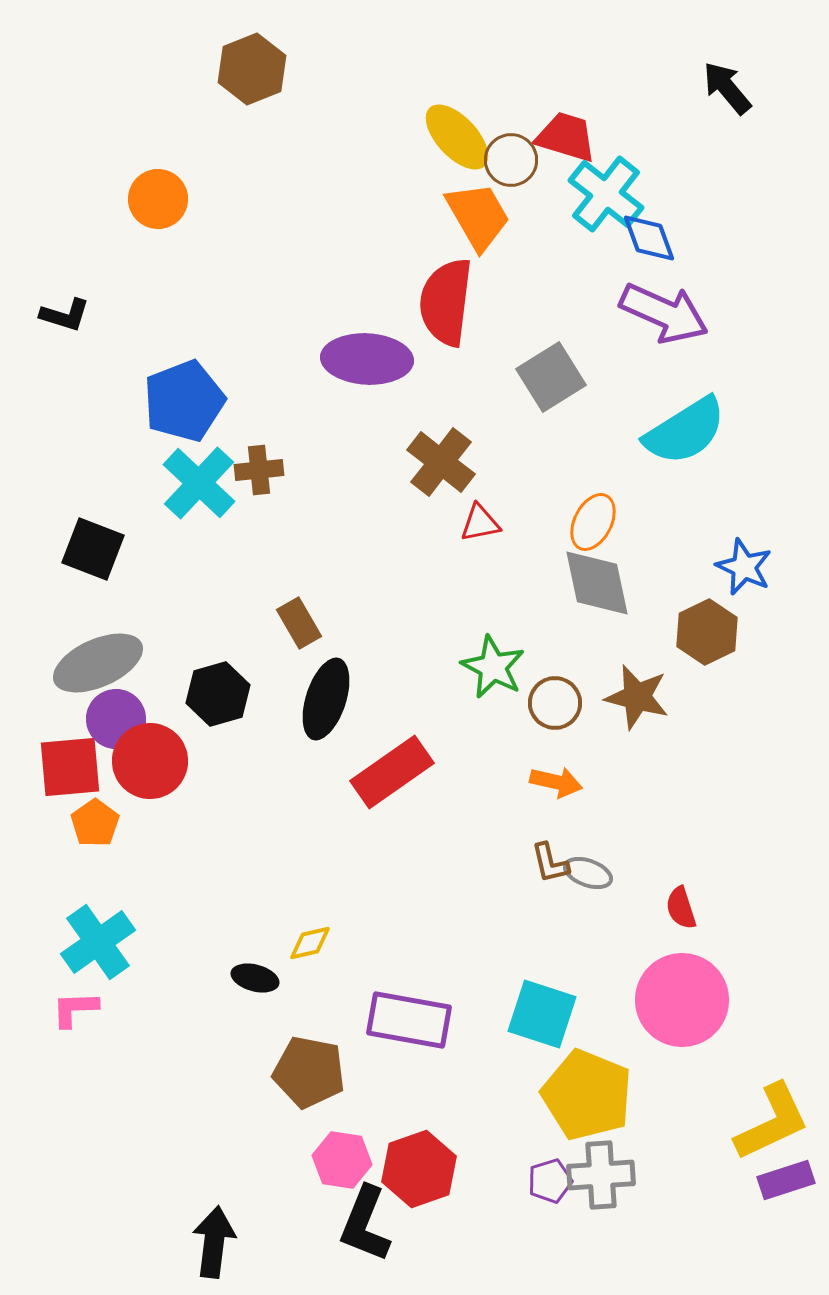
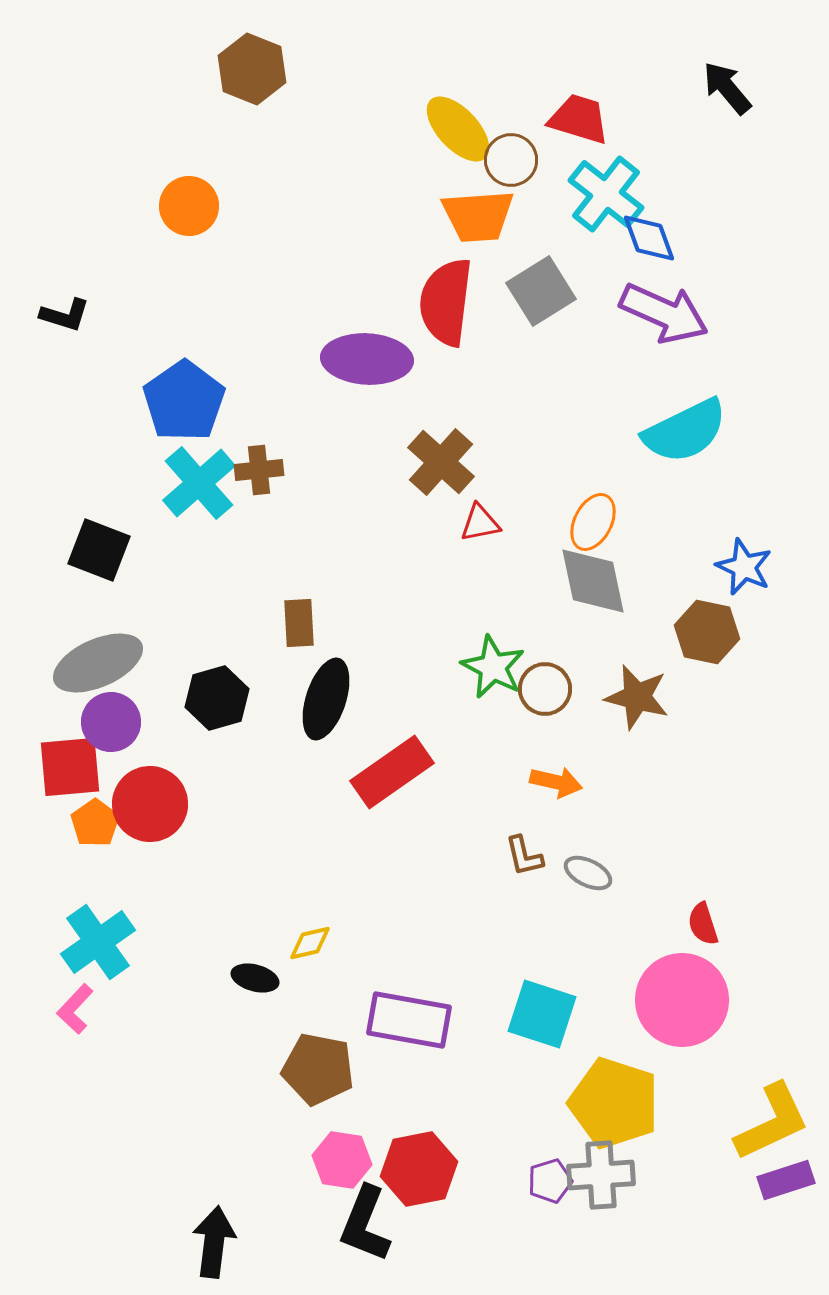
brown hexagon at (252, 69): rotated 16 degrees counterclockwise
yellow ellipse at (457, 137): moved 1 px right, 8 px up
red trapezoid at (566, 137): moved 13 px right, 18 px up
orange circle at (158, 199): moved 31 px right, 7 px down
orange trapezoid at (478, 216): rotated 116 degrees clockwise
gray square at (551, 377): moved 10 px left, 86 px up
blue pentagon at (184, 401): rotated 14 degrees counterclockwise
cyan semicircle at (685, 431): rotated 6 degrees clockwise
brown cross at (441, 462): rotated 4 degrees clockwise
cyan cross at (199, 483): rotated 6 degrees clockwise
black square at (93, 549): moved 6 px right, 1 px down
gray diamond at (597, 583): moved 4 px left, 2 px up
brown rectangle at (299, 623): rotated 27 degrees clockwise
brown hexagon at (707, 632): rotated 22 degrees counterclockwise
black hexagon at (218, 694): moved 1 px left, 4 px down
brown circle at (555, 703): moved 10 px left, 14 px up
purple circle at (116, 719): moved 5 px left, 3 px down
red circle at (150, 761): moved 43 px down
brown L-shape at (550, 863): moved 26 px left, 7 px up
gray ellipse at (588, 873): rotated 6 degrees clockwise
red semicircle at (681, 908): moved 22 px right, 16 px down
pink L-shape at (75, 1009): rotated 45 degrees counterclockwise
brown pentagon at (309, 1072): moved 9 px right, 3 px up
yellow pentagon at (587, 1095): moved 27 px right, 8 px down; rotated 4 degrees counterclockwise
red hexagon at (419, 1169): rotated 8 degrees clockwise
